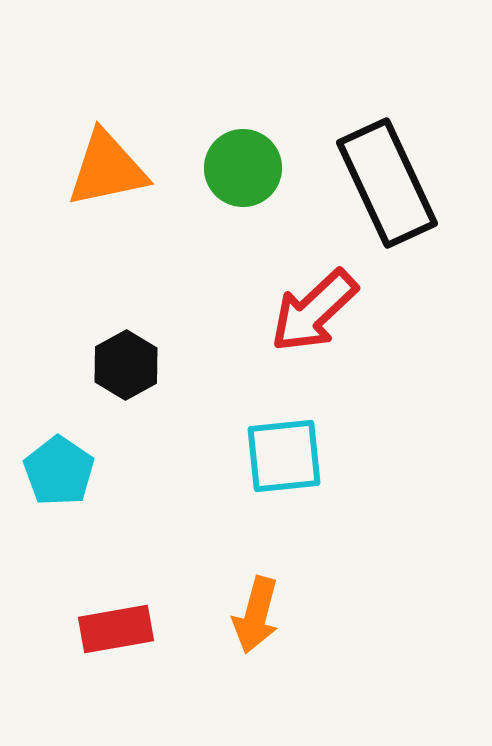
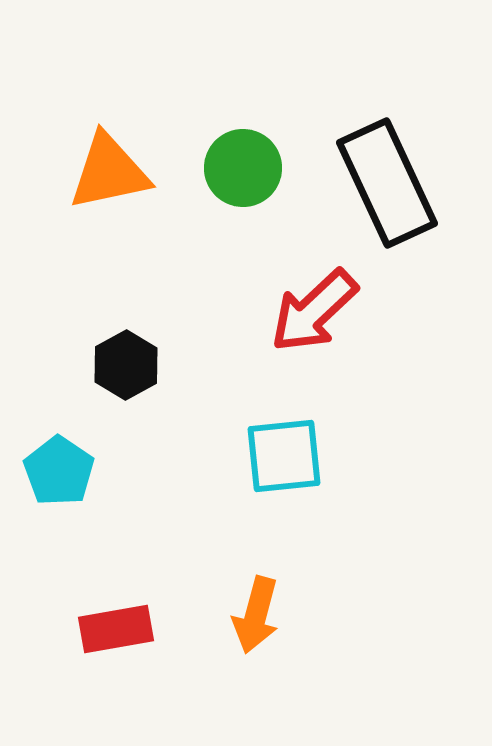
orange triangle: moved 2 px right, 3 px down
